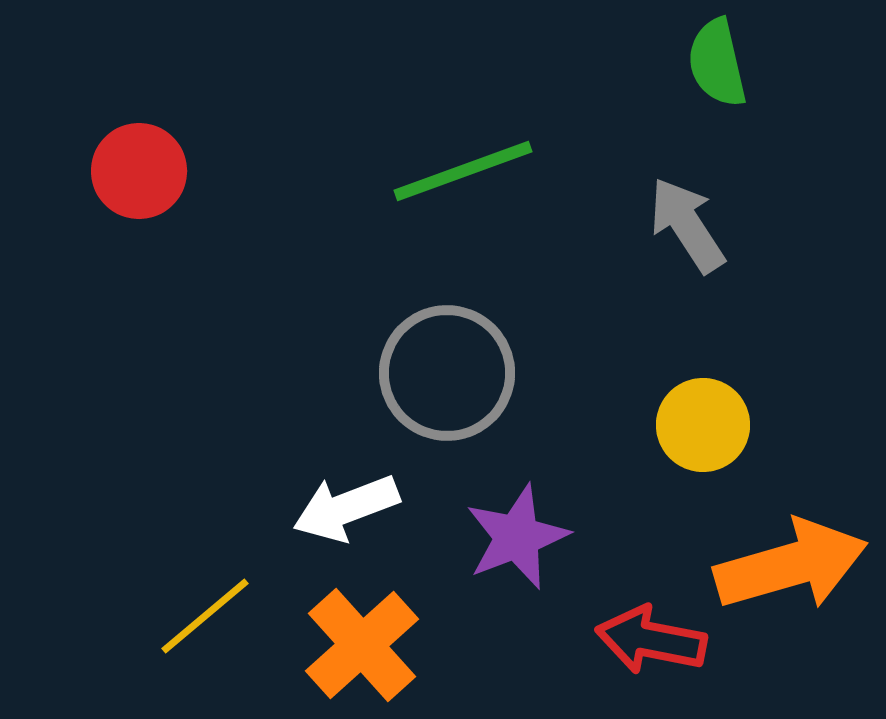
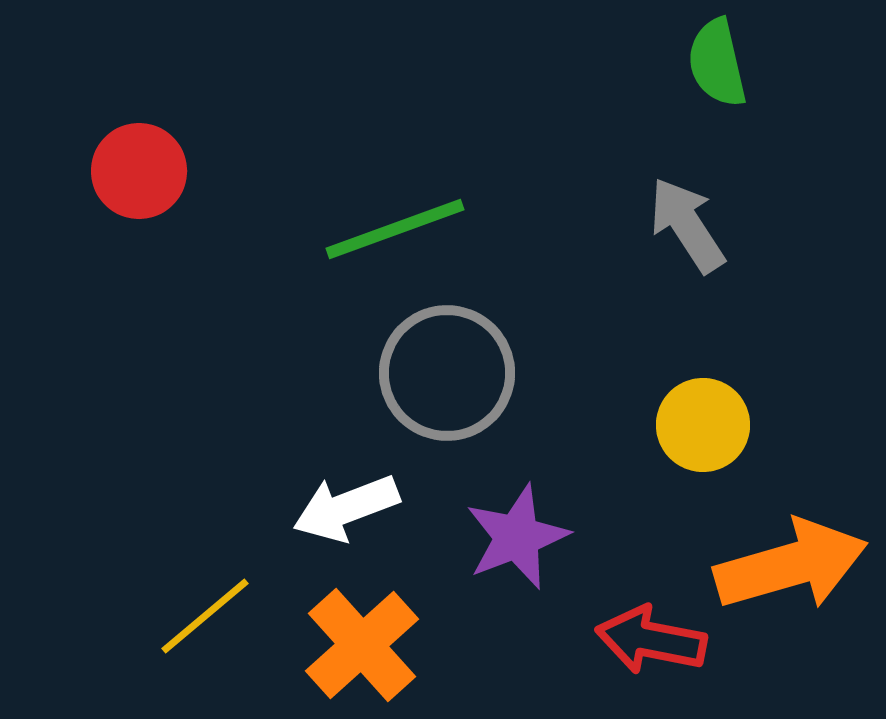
green line: moved 68 px left, 58 px down
